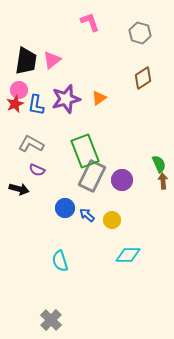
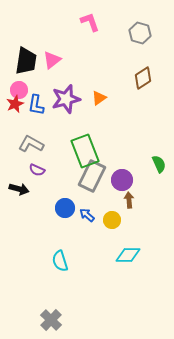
brown arrow: moved 34 px left, 19 px down
